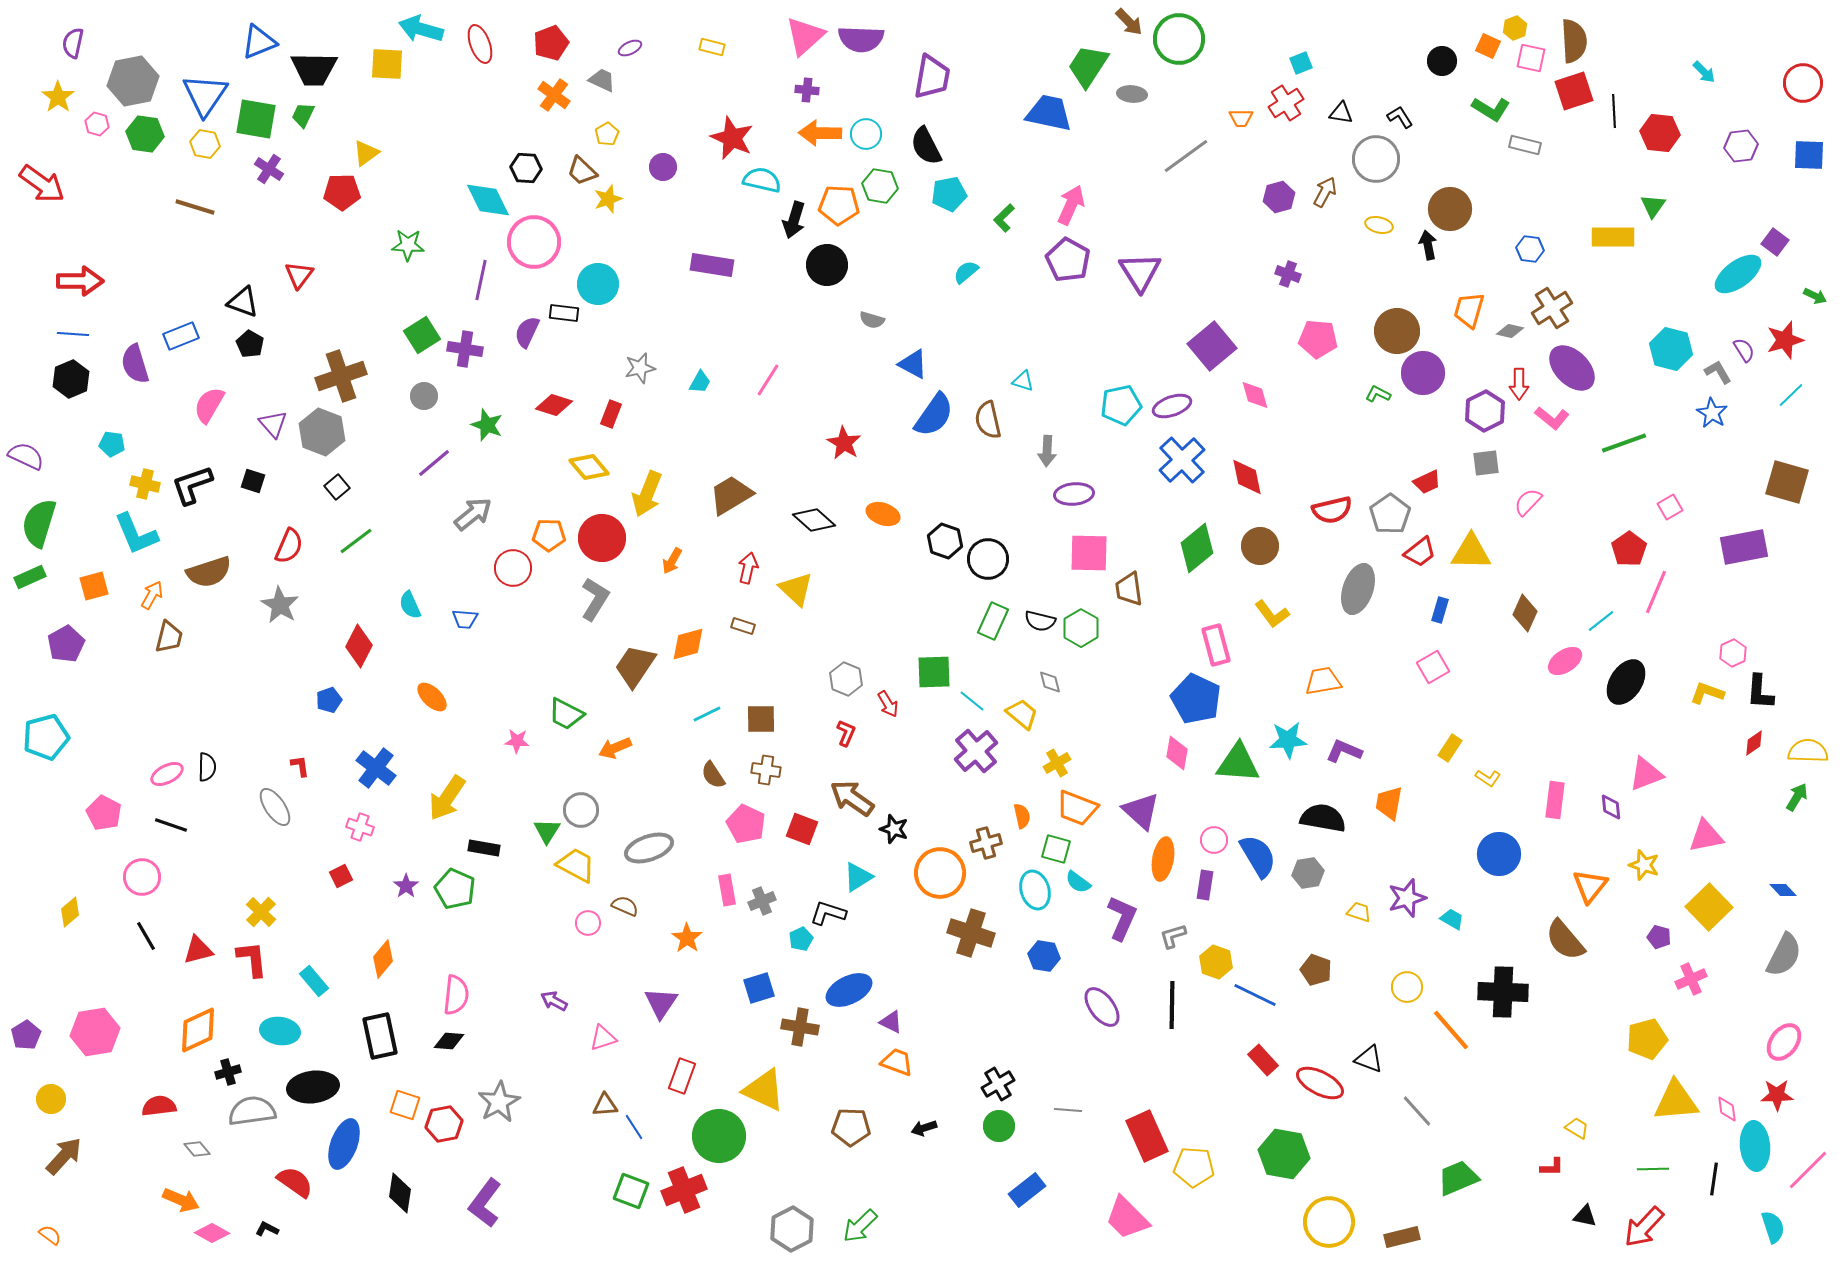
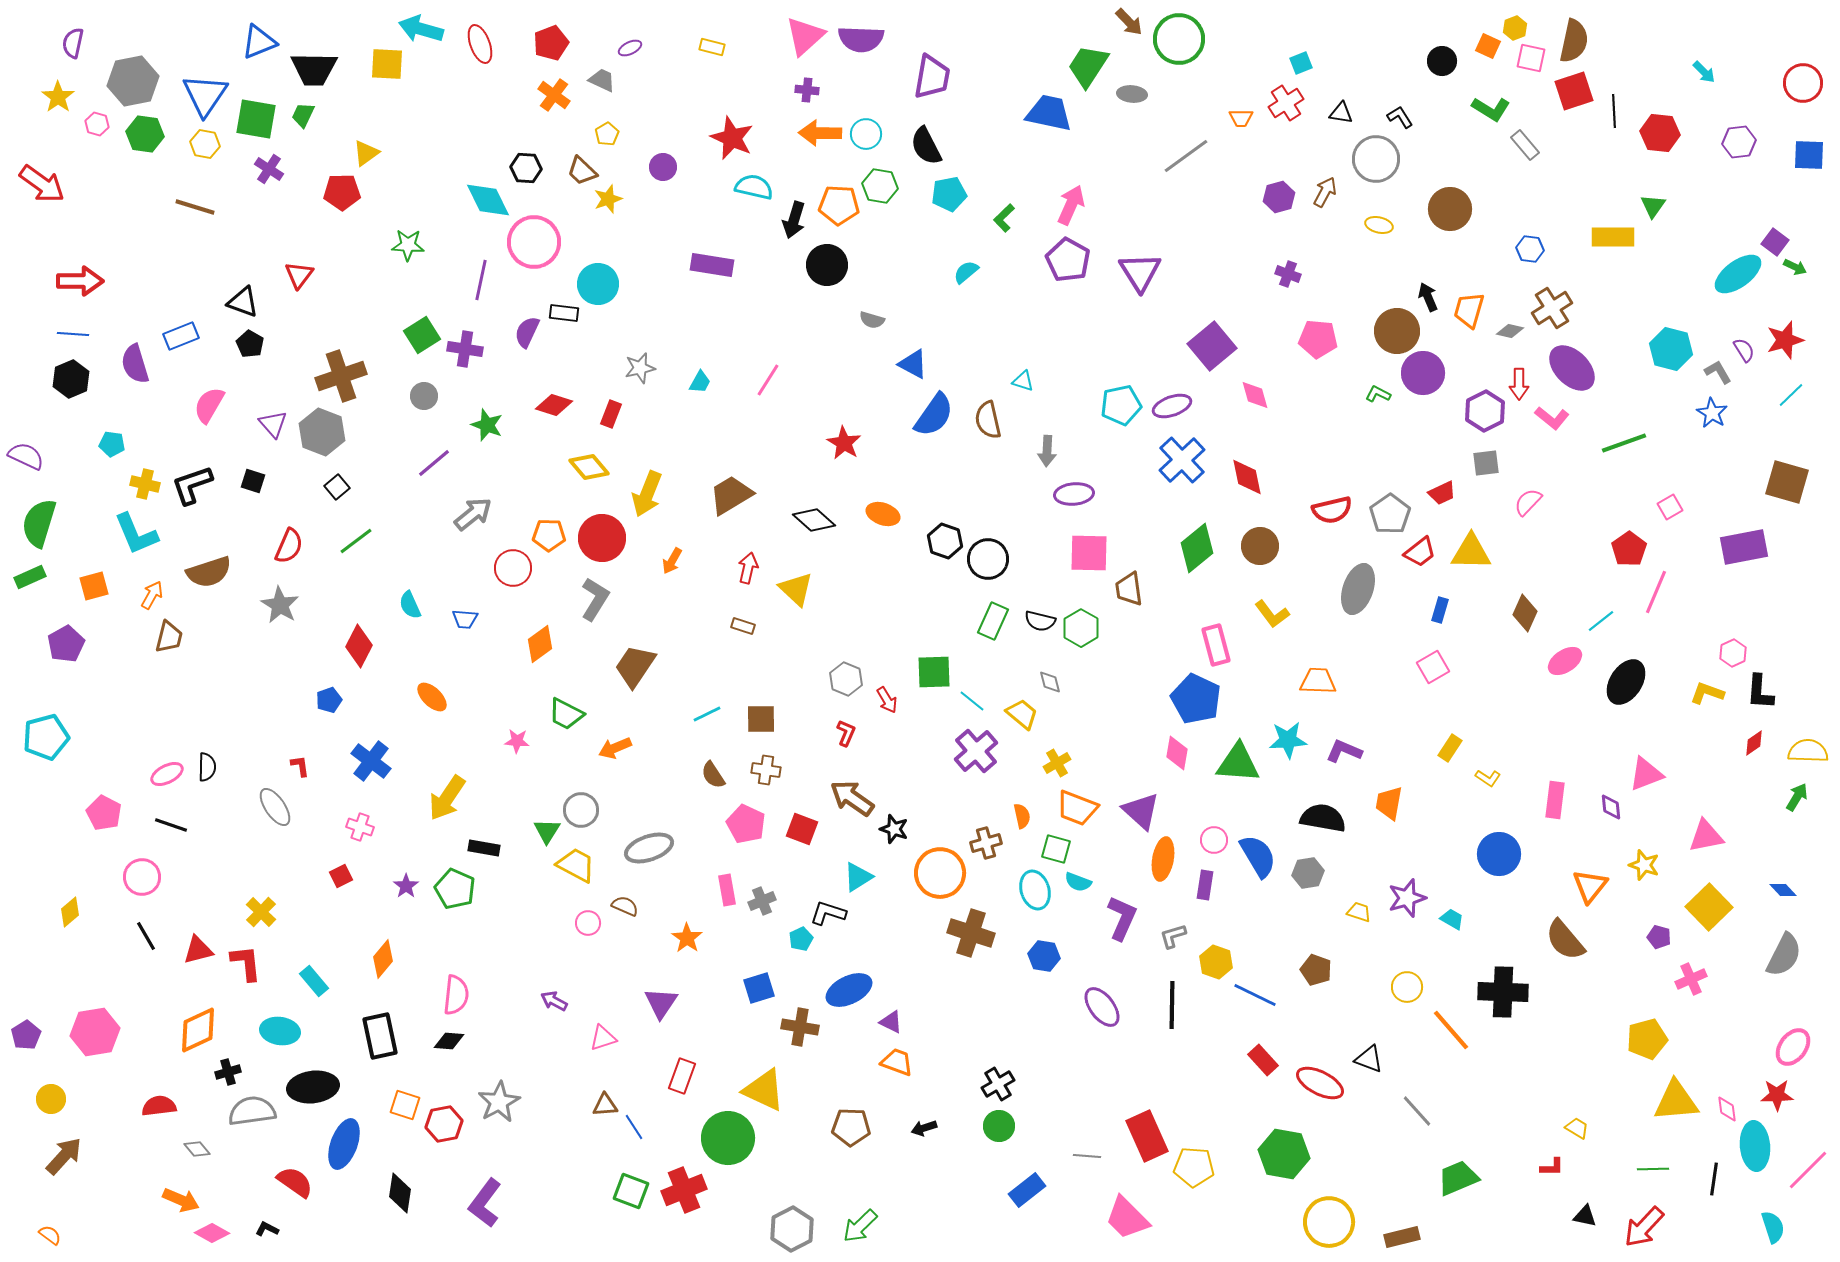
brown semicircle at (1574, 41): rotated 15 degrees clockwise
gray rectangle at (1525, 145): rotated 36 degrees clockwise
purple hexagon at (1741, 146): moved 2 px left, 4 px up
cyan semicircle at (762, 180): moved 8 px left, 7 px down
black arrow at (1428, 245): moved 52 px down; rotated 12 degrees counterclockwise
green arrow at (1815, 296): moved 20 px left, 29 px up
red trapezoid at (1427, 482): moved 15 px right, 11 px down
orange diamond at (688, 644): moved 148 px left; rotated 21 degrees counterclockwise
orange trapezoid at (1323, 681): moved 5 px left; rotated 12 degrees clockwise
red arrow at (888, 704): moved 1 px left, 4 px up
blue cross at (376, 768): moved 5 px left, 7 px up
cyan semicircle at (1078, 882): rotated 16 degrees counterclockwise
red L-shape at (252, 959): moved 6 px left, 4 px down
pink ellipse at (1784, 1042): moved 9 px right, 5 px down
gray line at (1068, 1110): moved 19 px right, 46 px down
green circle at (719, 1136): moved 9 px right, 2 px down
